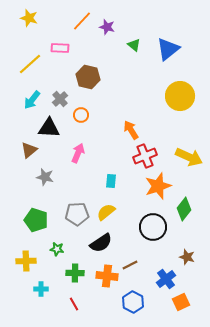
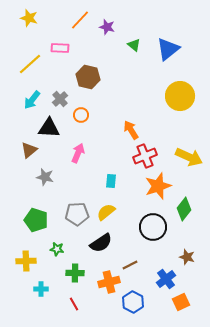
orange line: moved 2 px left, 1 px up
orange cross: moved 2 px right, 6 px down; rotated 20 degrees counterclockwise
